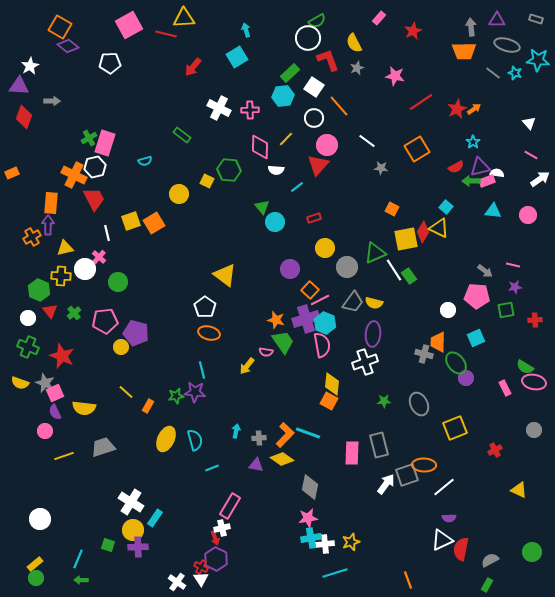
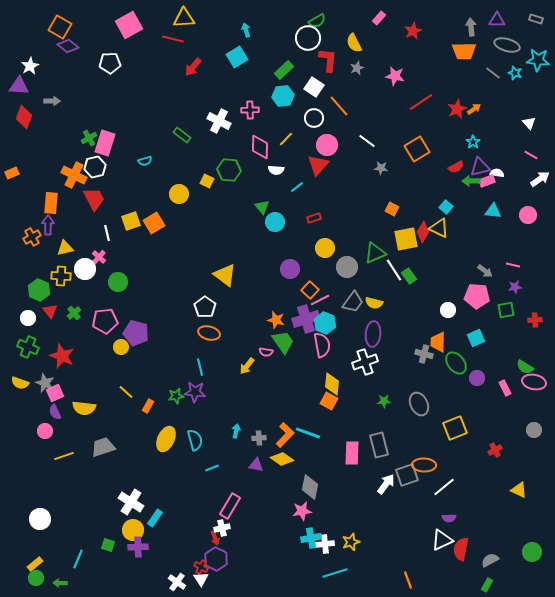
red line at (166, 34): moved 7 px right, 5 px down
red L-shape at (328, 60): rotated 25 degrees clockwise
green rectangle at (290, 73): moved 6 px left, 3 px up
white cross at (219, 108): moved 13 px down
cyan line at (202, 370): moved 2 px left, 3 px up
purple circle at (466, 378): moved 11 px right
pink star at (308, 518): moved 6 px left, 7 px up
green arrow at (81, 580): moved 21 px left, 3 px down
